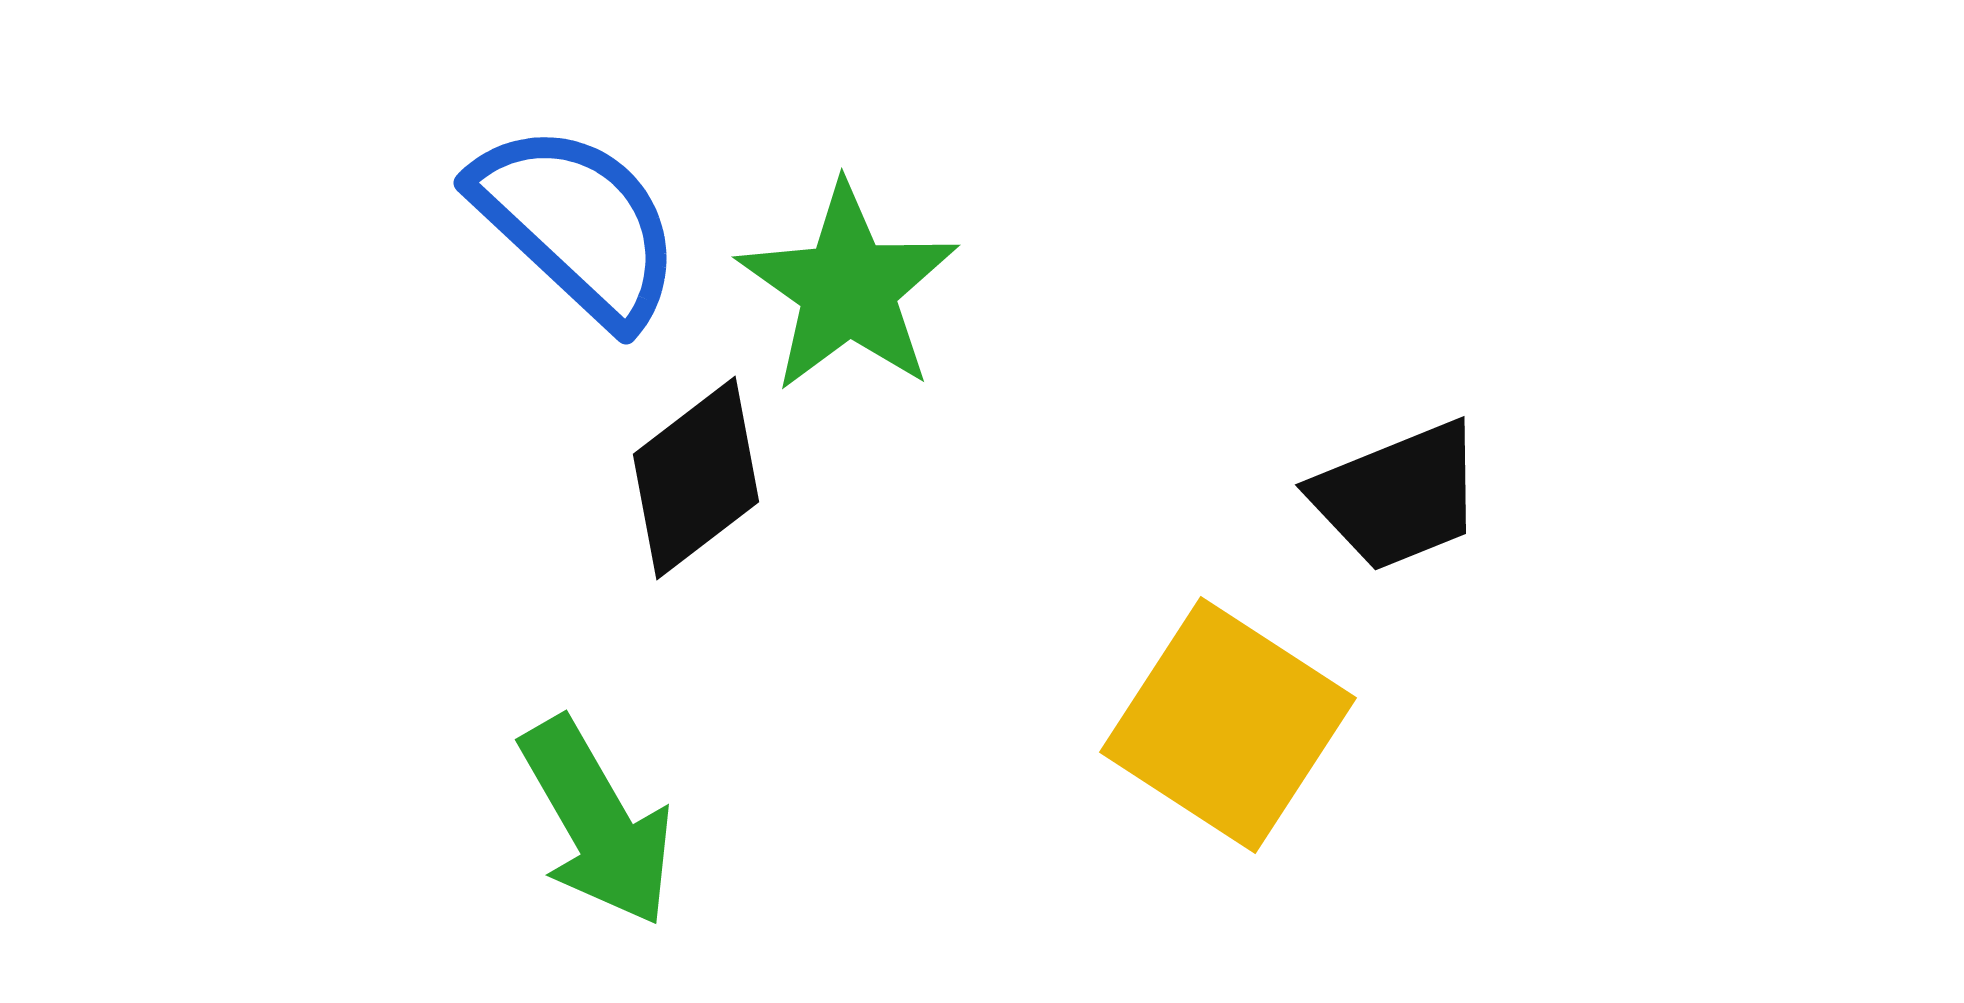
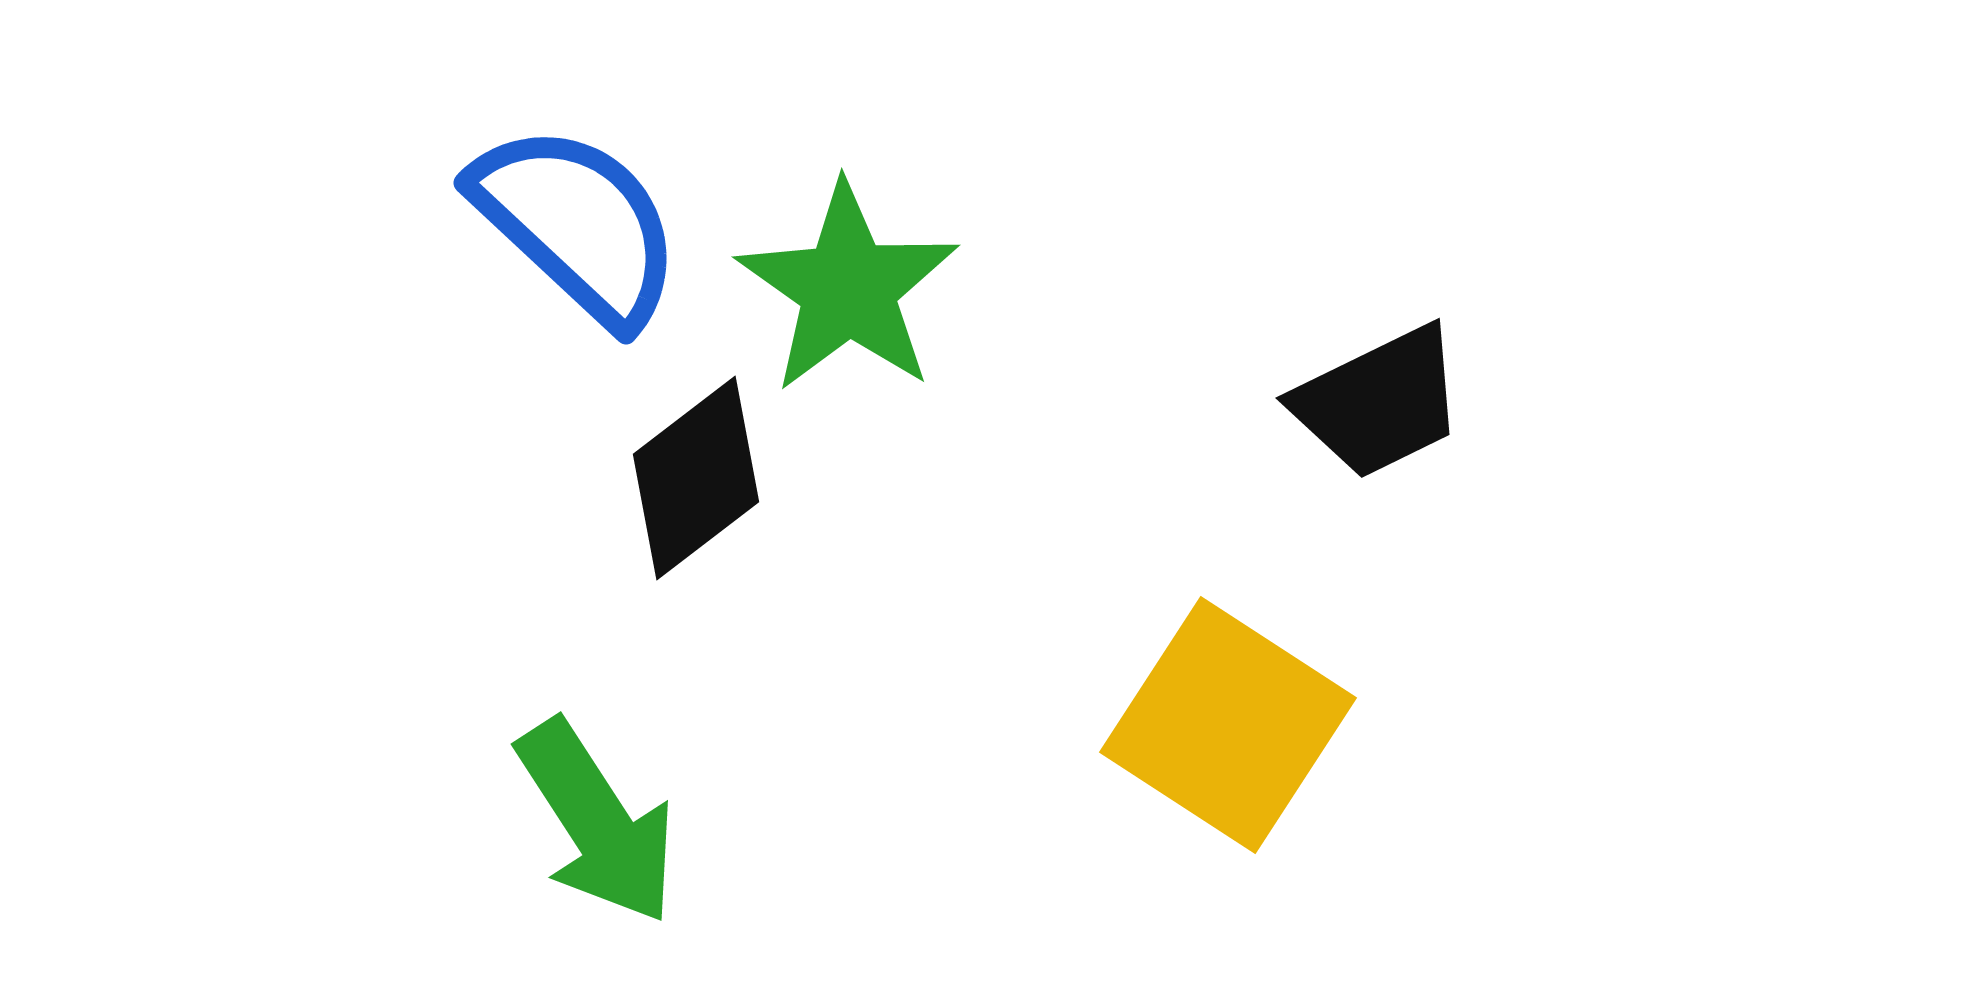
black trapezoid: moved 19 px left, 94 px up; rotated 4 degrees counterclockwise
green arrow: rotated 3 degrees counterclockwise
